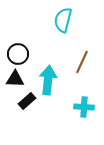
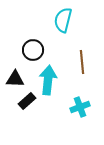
black circle: moved 15 px right, 4 px up
brown line: rotated 30 degrees counterclockwise
cyan cross: moved 4 px left; rotated 24 degrees counterclockwise
